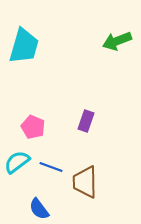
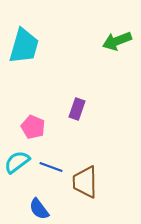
purple rectangle: moved 9 px left, 12 px up
